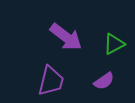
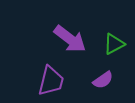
purple arrow: moved 4 px right, 2 px down
purple semicircle: moved 1 px left, 1 px up
